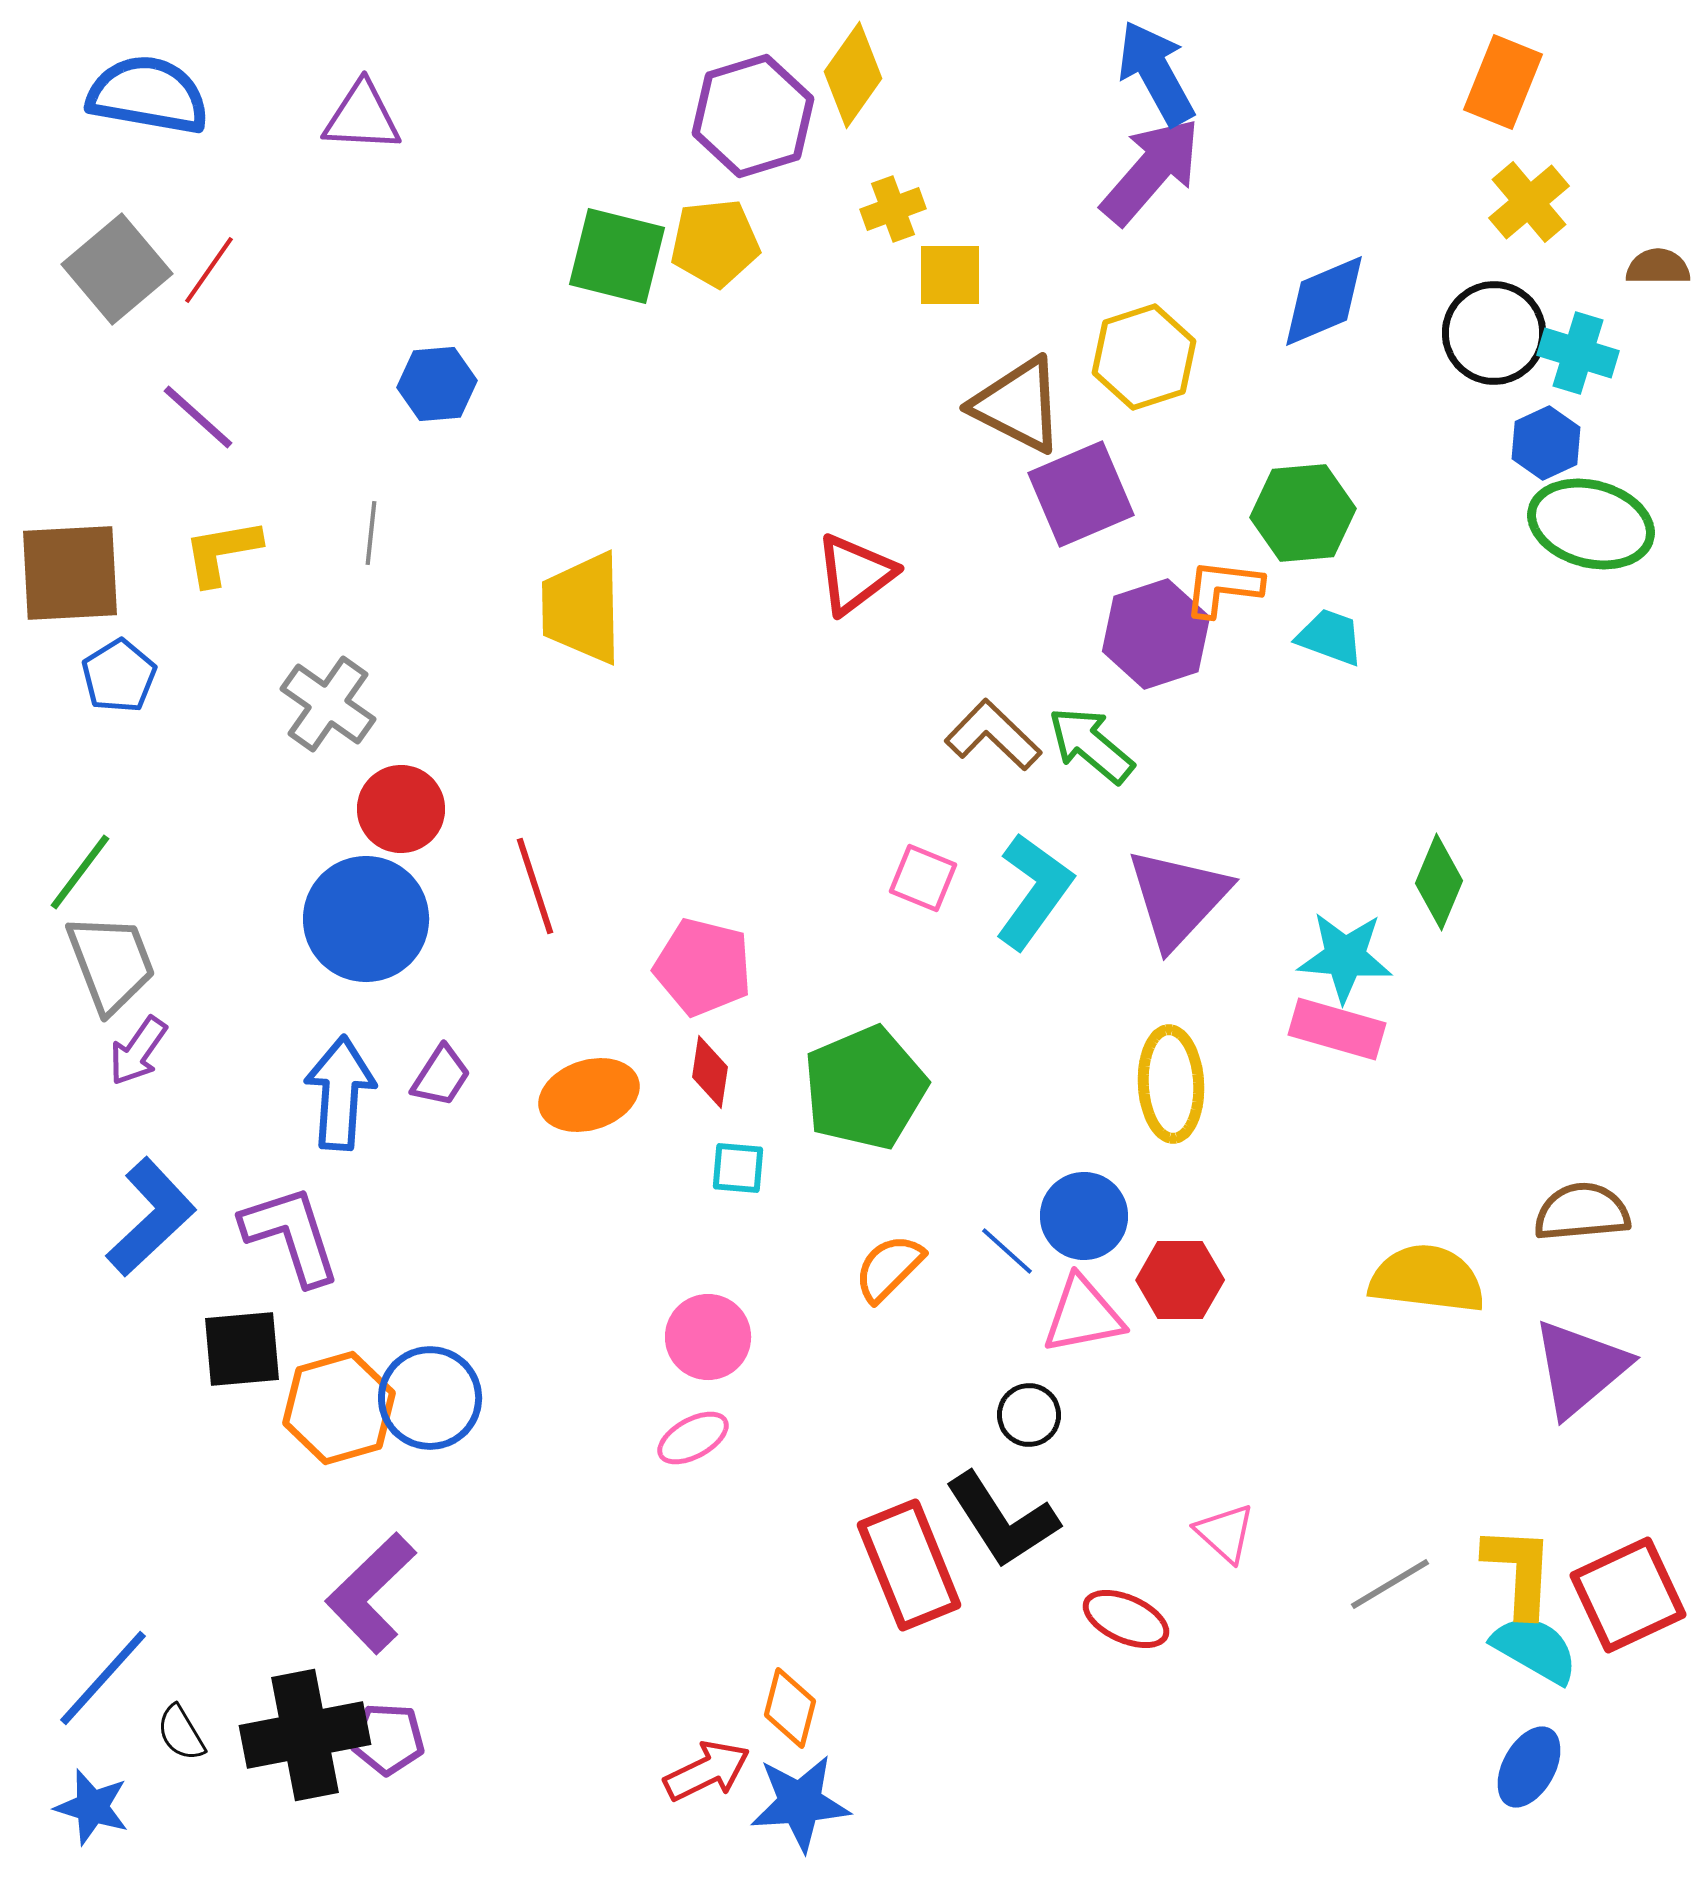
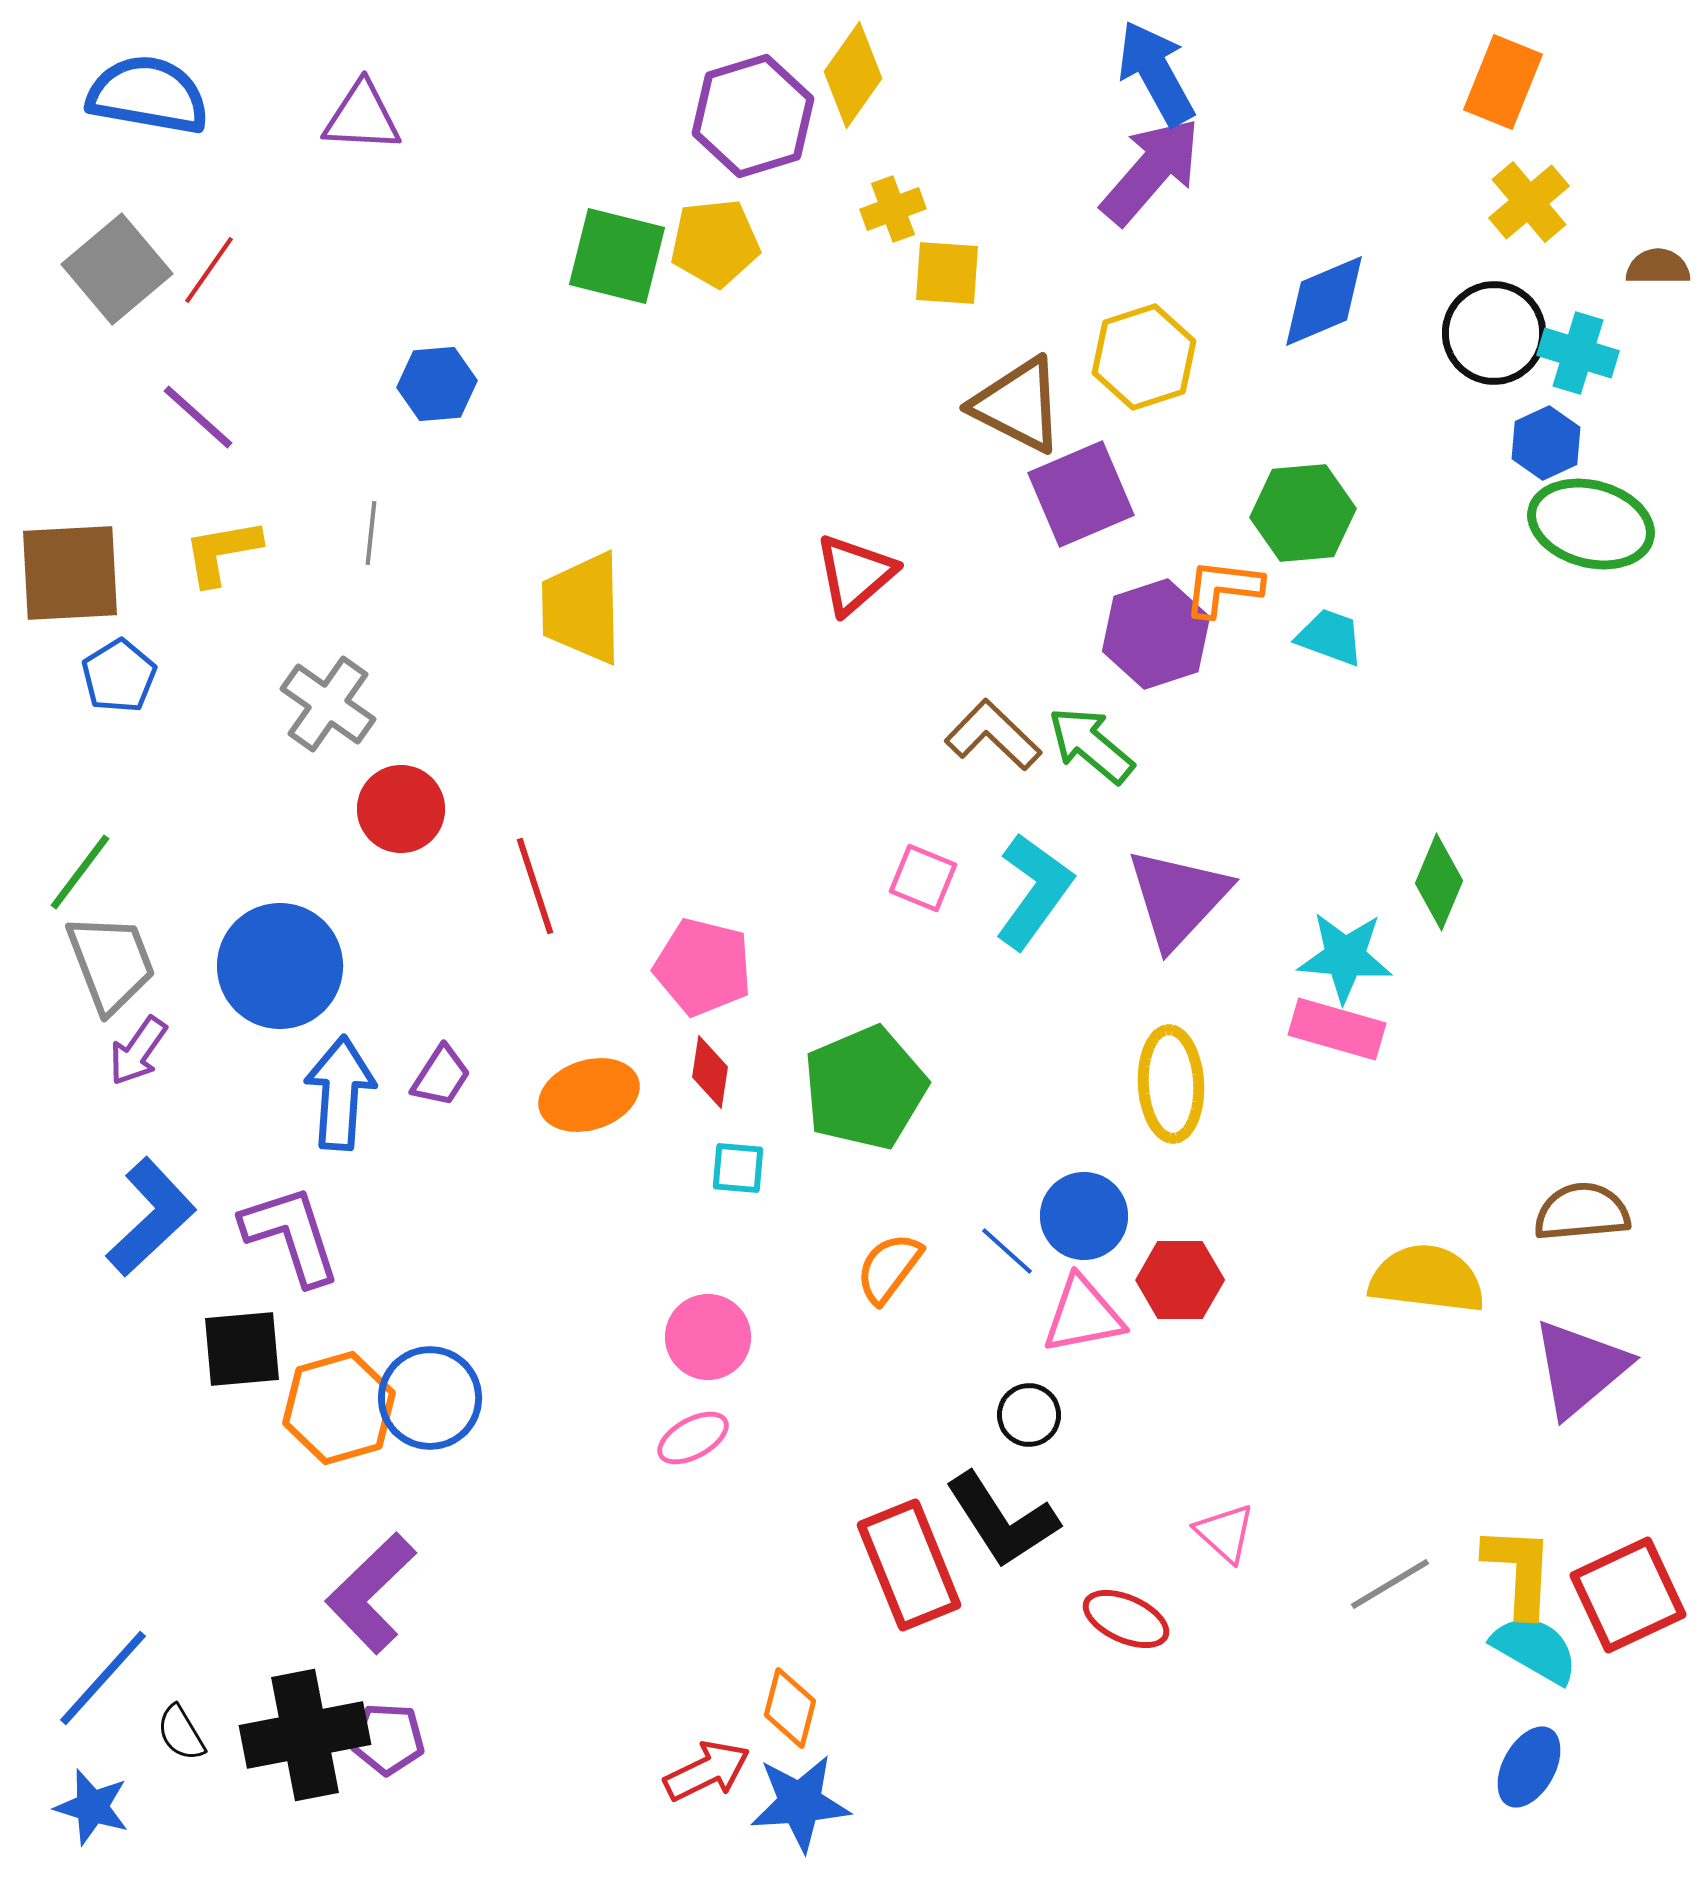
yellow square at (950, 275): moved 3 px left, 2 px up; rotated 4 degrees clockwise
red triangle at (855, 574): rotated 4 degrees counterclockwise
blue circle at (366, 919): moved 86 px left, 47 px down
orange semicircle at (889, 1268): rotated 8 degrees counterclockwise
